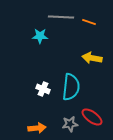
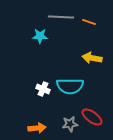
cyan semicircle: moved 1 px left, 1 px up; rotated 84 degrees clockwise
